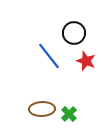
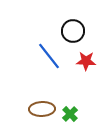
black circle: moved 1 px left, 2 px up
red star: rotated 18 degrees counterclockwise
green cross: moved 1 px right
